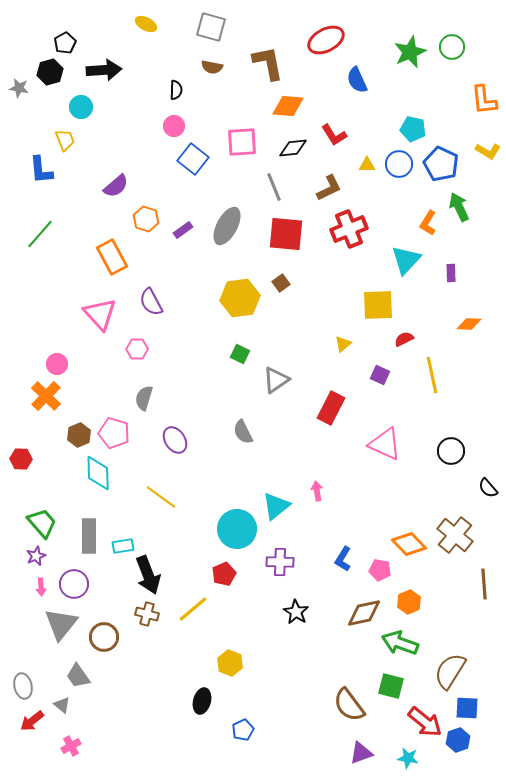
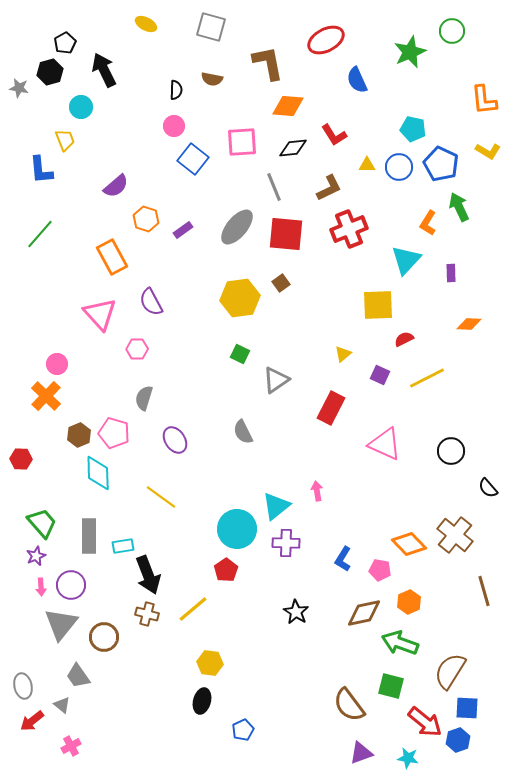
green circle at (452, 47): moved 16 px up
brown semicircle at (212, 67): moved 12 px down
black arrow at (104, 70): rotated 112 degrees counterclockwise
blue circle at (399, 164): moved 3 px down
gray ellipse at (227, 226): moved 10 px right, 1 px down; rotated 12 degrees clockwise
yellow triangle at (343, 344): moved 10 px down
yellow line at (432, 375): moved 5 px left, 3 px down; rotated 75 degrees clockwise
purple cross at (280, 562): moved 6 px right, 19 px up
red pentagon at (224, 574): moved 2 px right, 4 px up; rotated 10 degrees counterclockwise
purple circle at (74, 584): moved 3 px left, 1 px down
brown line at (484, 584): moved 7 px down; rotated 12 degrees counterclockwise
yellow hexagon at (230, 663): moved 20 px left; rotated 15 degrees counterclockwise
